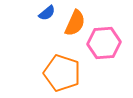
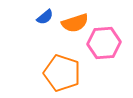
blue semicircle: moved 2 px left, 4 px down
orange semicircle: rotated 48 degrees clockwise
